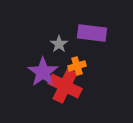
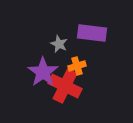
gray star: rotated 12 degrees counterclockwise
